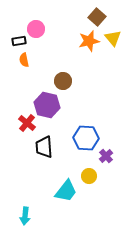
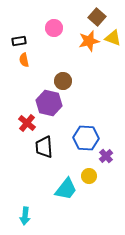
pink circle: moved 18 px right, 1 px up
yellow triangle: rotated 30 degrees counterclockwise
purple hexagon: moved 2 px right, 2 px up
cyan trapezoid: moved 2 px up
